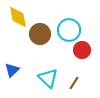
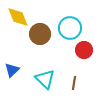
yellow diamond: rotated 10 degrees counterclockwise
cyan circle: moved 1 px right, 2 px up
red circle: moved 2 px right
cyan triangle: moved 3 px left, 1 px down
brown line: rotated 24 degrees counterclockwise
